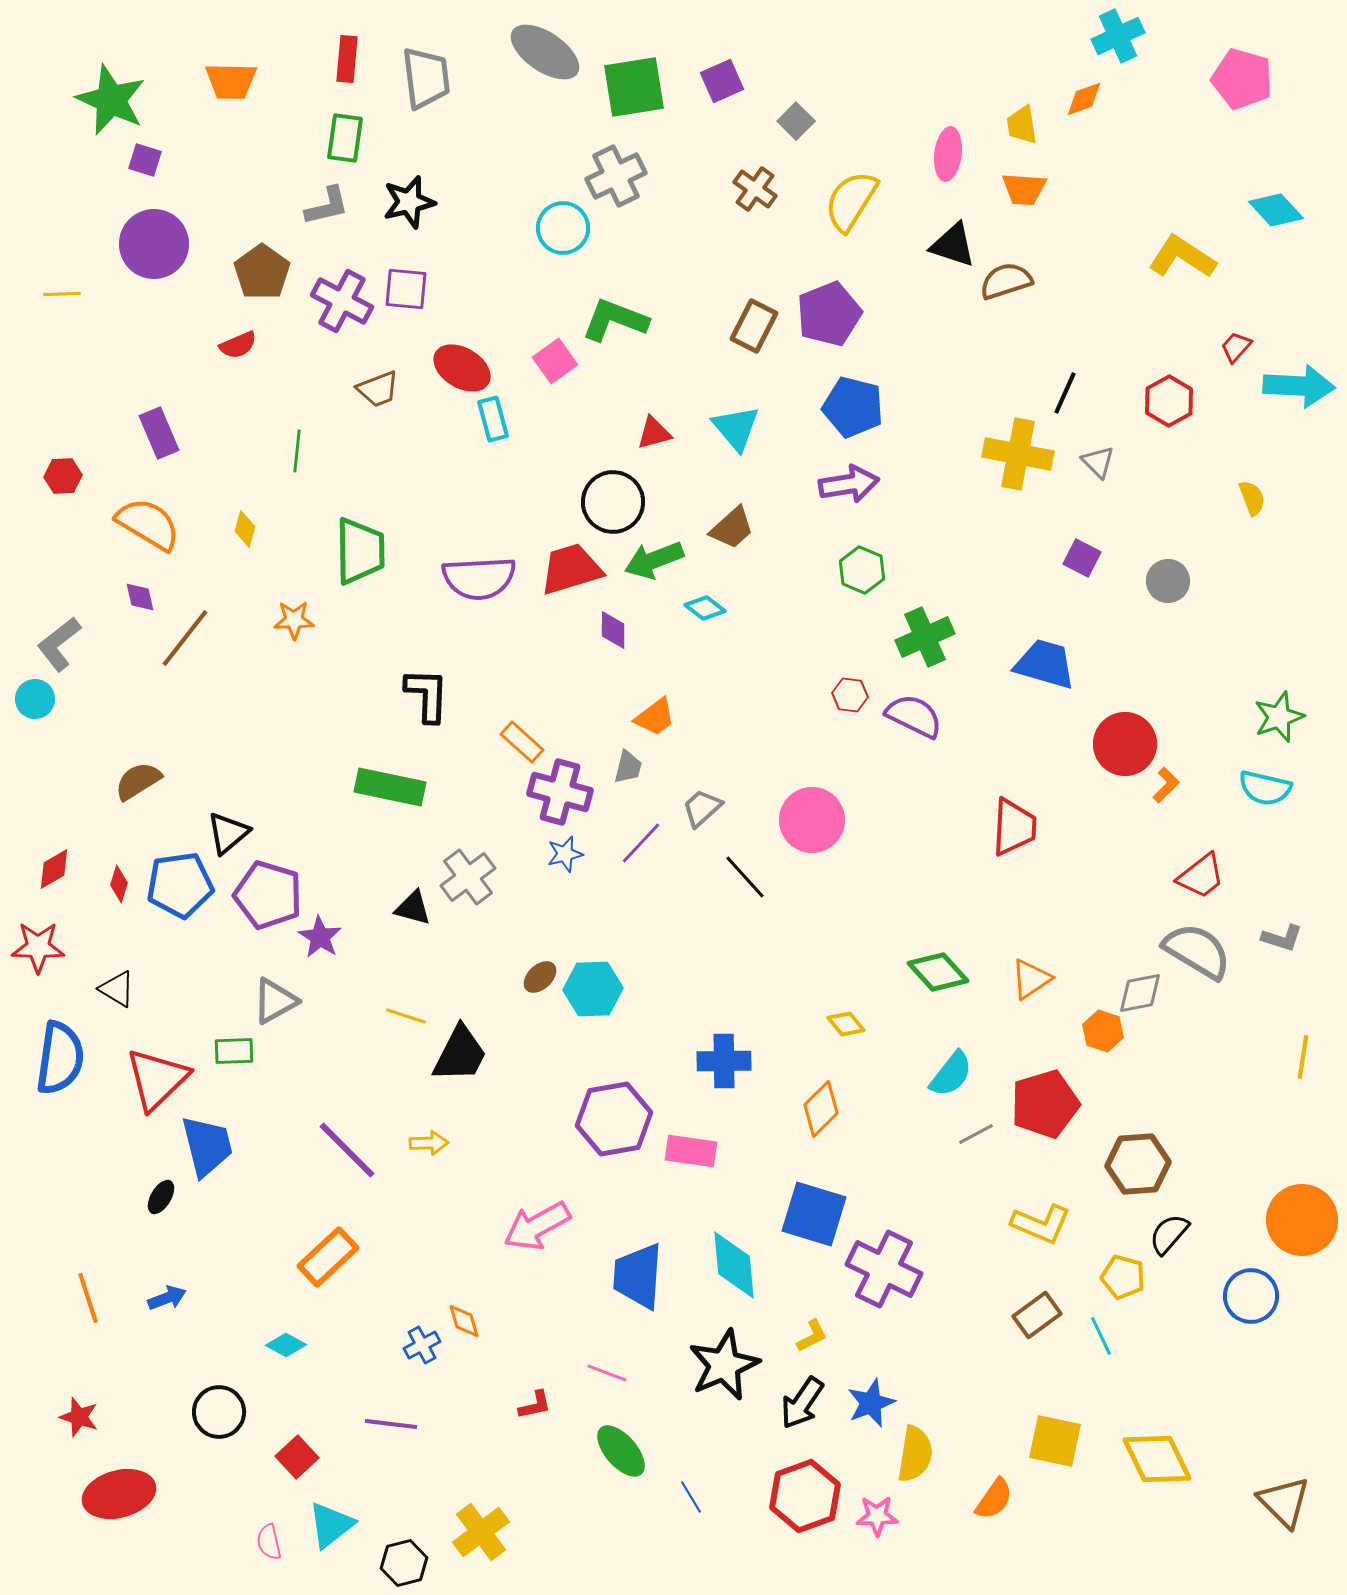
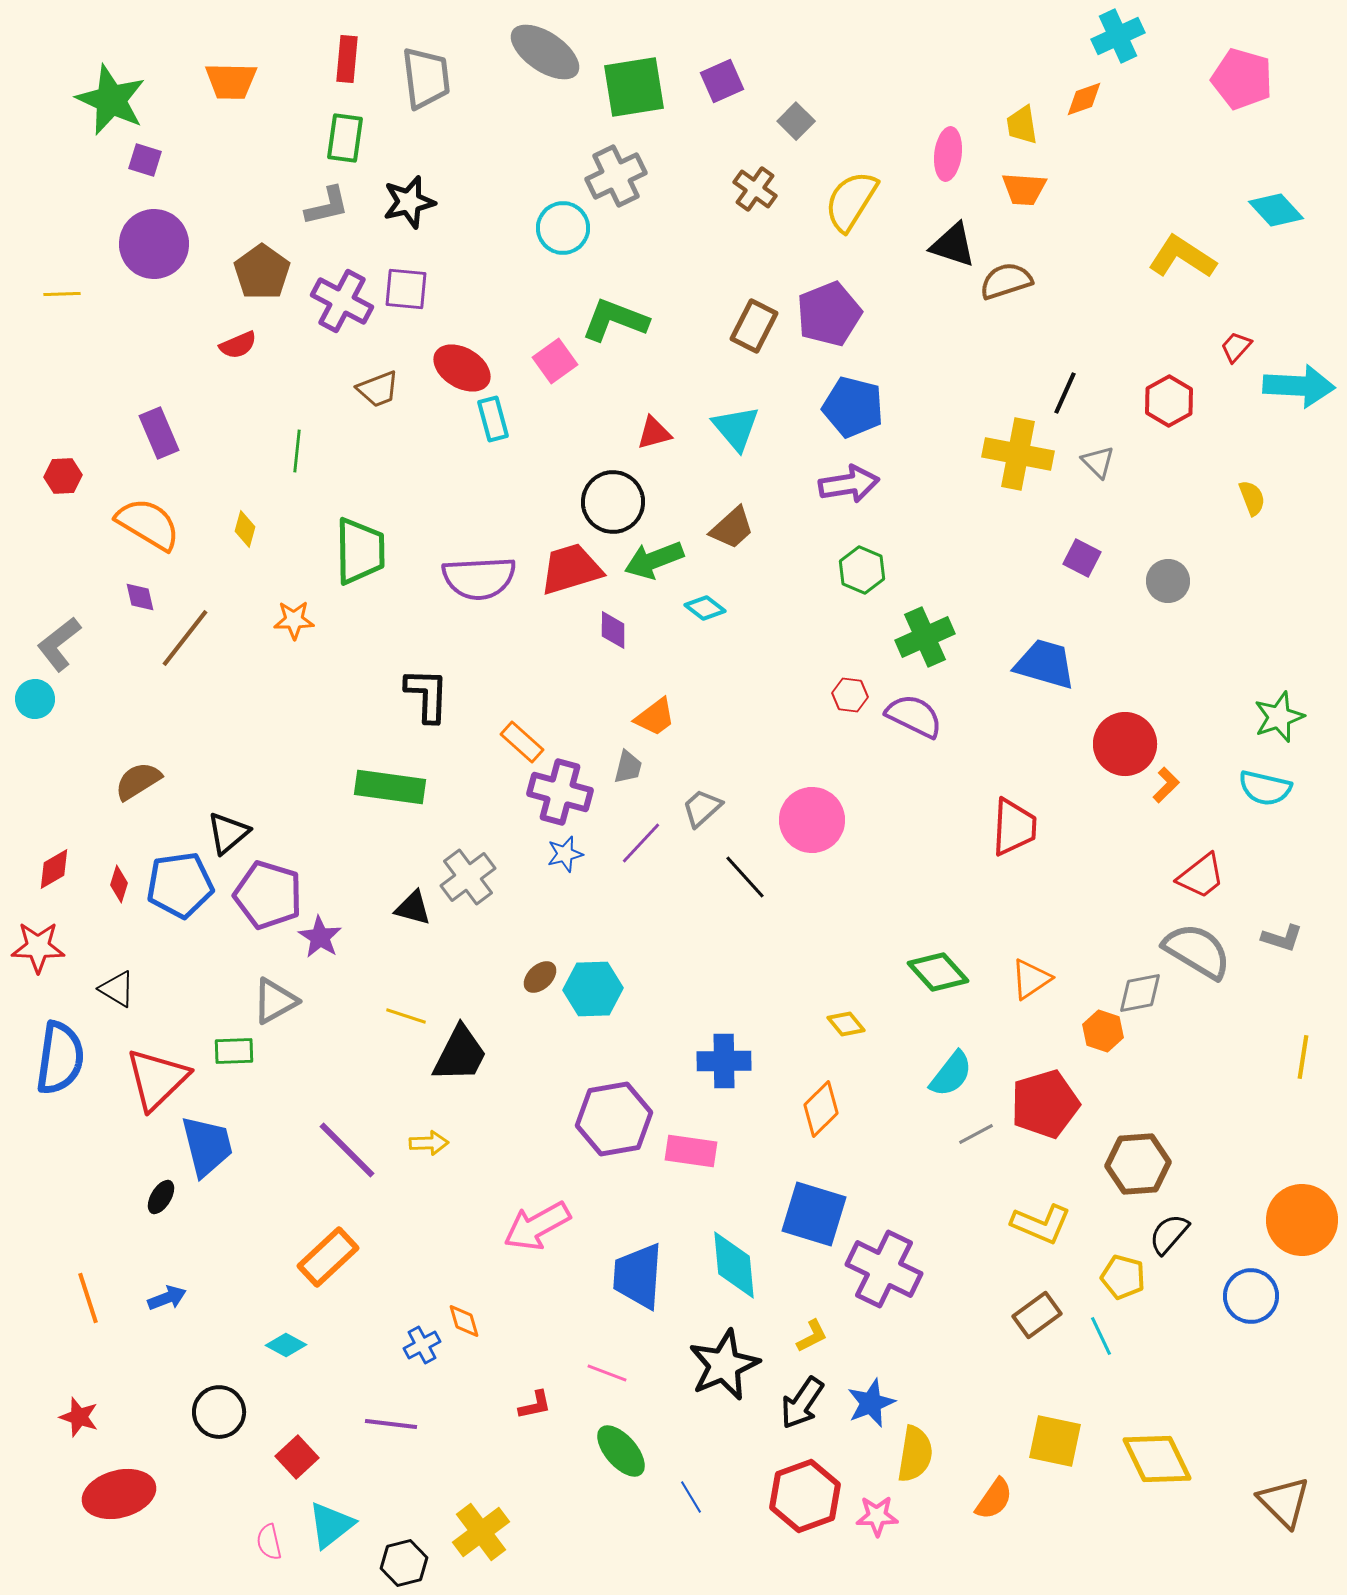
green rectangle at (390, 787): rotated 4 degrees counterclockwise
